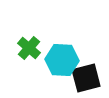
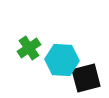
green cross: rotated 15 degrees clockwise
